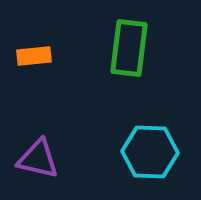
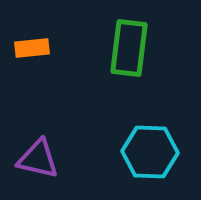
orange rectangle: moved 2 px left, 8 px up
